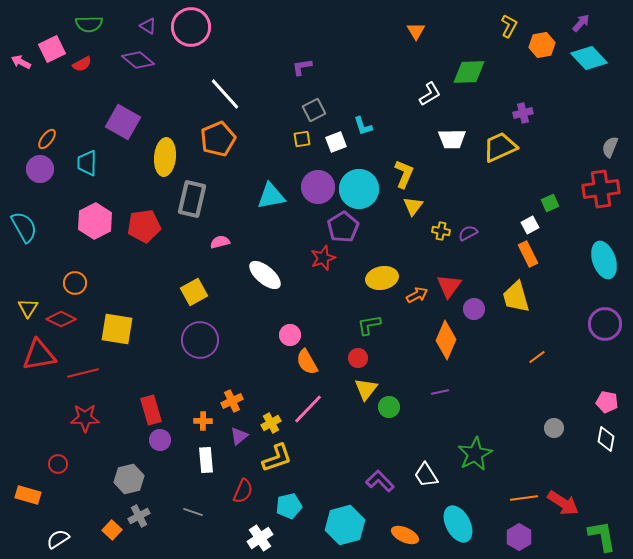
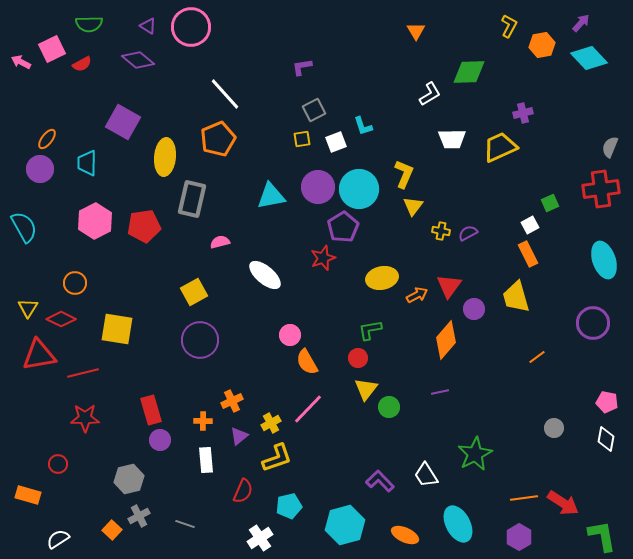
purple circle at (605, 324): moved 12 px left, 1 px up
green L-shape at (369, 325): moved 1 px right, 5 px down
orange diamond at (446, 340): rotated 18 degrees clockwise
gray line at (193, 512): moved 8 px left, 12 px down
